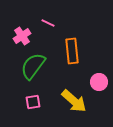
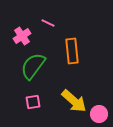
pink circle: moved 32 px down
